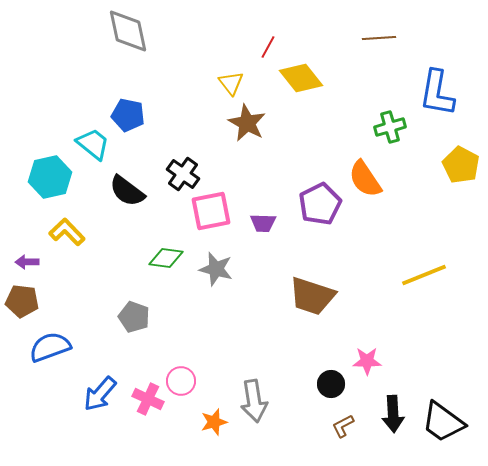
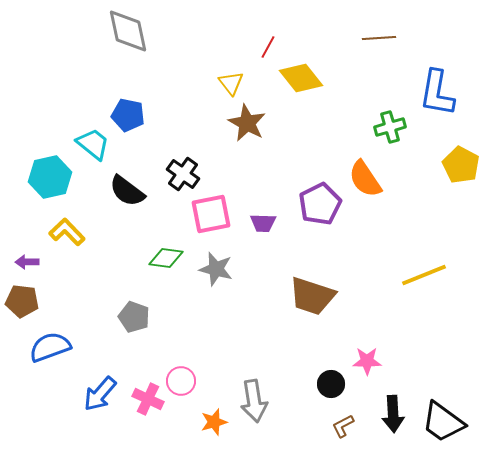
pink square: moved 3 px down
